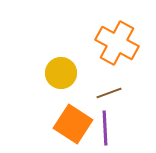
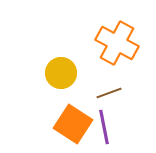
purple line: moved 1 px left, 1 px up; rotated 8 degrees counterclockwise
